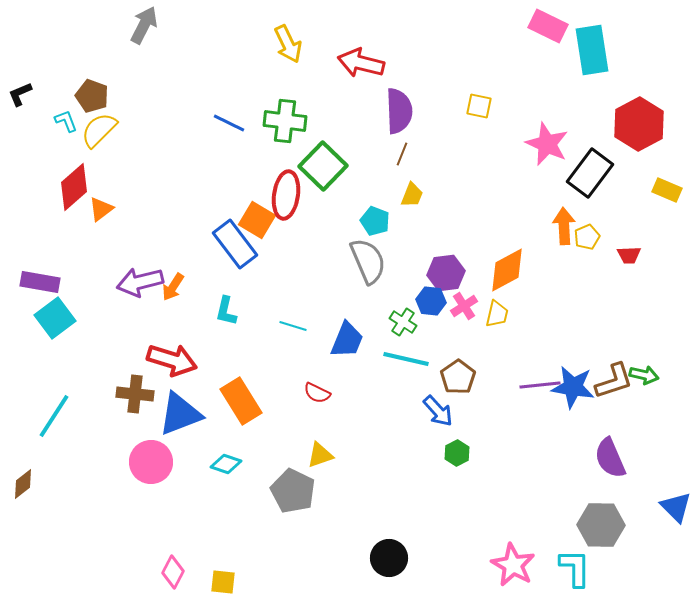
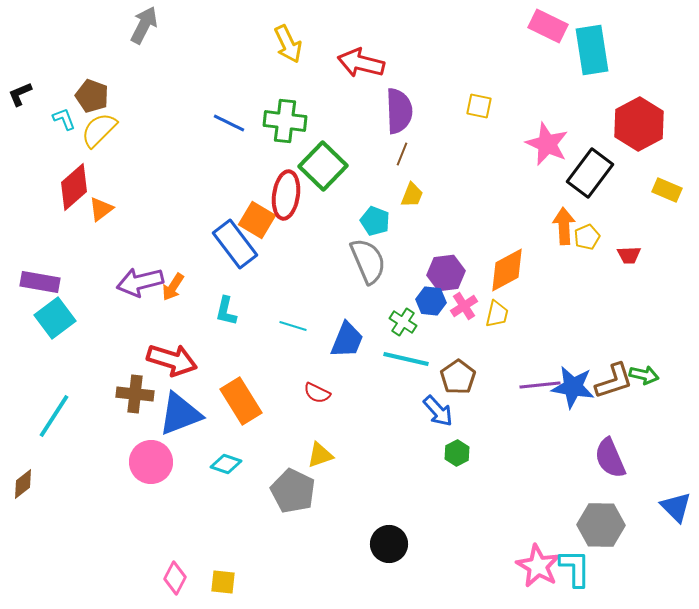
cyan L-shape at (66, 121): moved 2 px left, 2 px up
black circle at (389, 558): moved 14 px up
pink star at (513, 565): moved 25 px right, 1 px down
pink diamond at (173, 572): moved 2 px right, 6 px down
